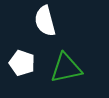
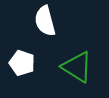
green triangle: moved 11 px right, 1 px up; rotated 44 degrees clockwise
